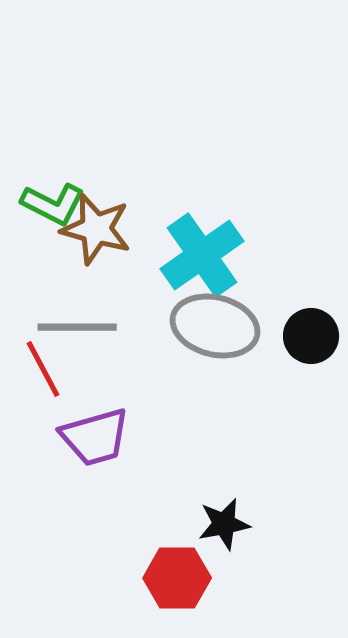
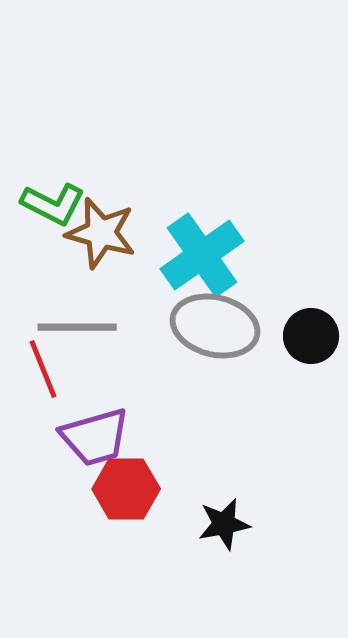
brown star: moved 5 px right, 4 px down
red line: rotated 6 degrees clockwise
red hexagon: moved 51 px left, 89 px up
